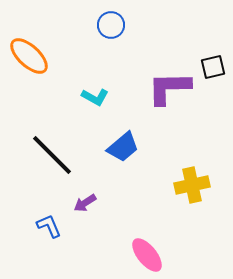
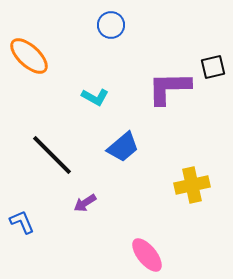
blue L-shape: moved 27 px left, 4 px up
